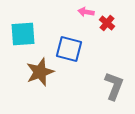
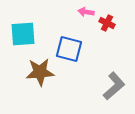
red cross: rotated 14 degrees counterclockwise
brown star: rotated 16 degrees clockwise
gray L-shape: rotated 28 degrees clockwise
